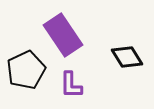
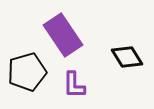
black pentagon: moved 1 px right, 2 px down; rotated 9 degrees clockwise
purple L-shape: moved 3 px right
